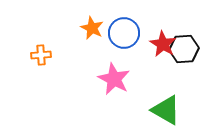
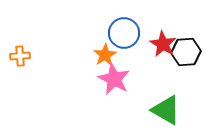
orange star: moved 13 px right, 27 px down; rotated 15 degrees clockwise
black hexagon: moved 2 px right, 3 px down
orange cross: moved 21 px left, 1 px down
